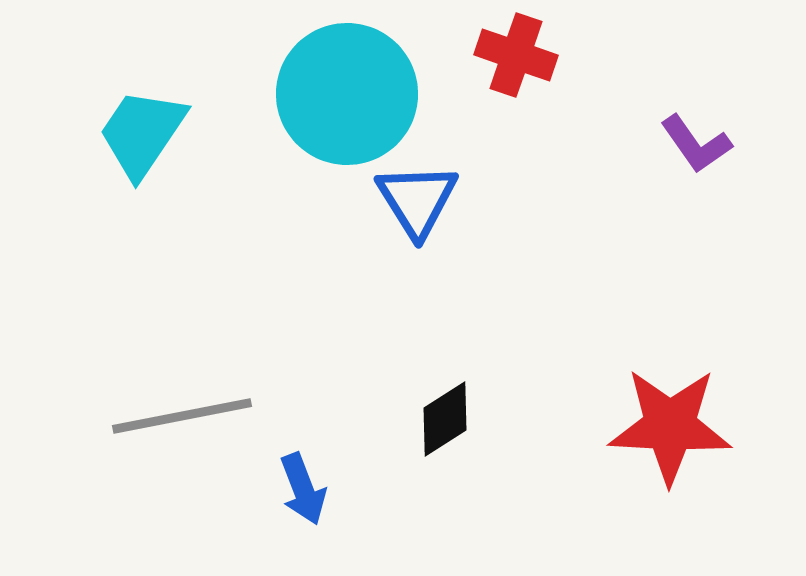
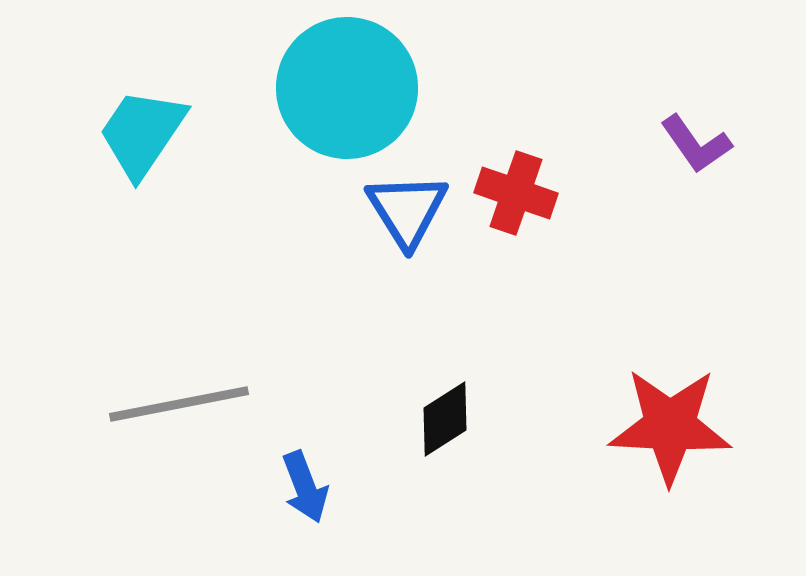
red cross: moved 138 px down
cyan circle: moved 6 px up
blue triangle: moved 10 px left, 10 px down
gray line: moved 3 px left, 12 px up
blue arrow: moved 2 px right, 2 px up
